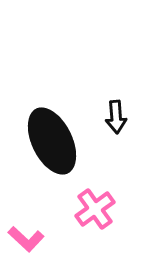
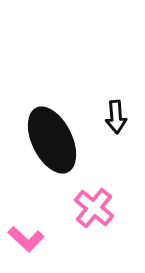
black ellipse: moved 1 px up
pink cross: moved 1 px left, 1 px up; rotated 15 degrees counterclockwise
